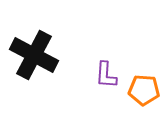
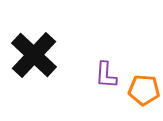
black cross: rotated 15 degrees clockwise
